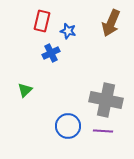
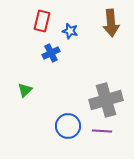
brown arrow: rotated 28 degrees counterclockwise
blue star: moved 2 px right
gray cross: rotated 28 degrees counterclockwise
purple line: moved 1 px left
